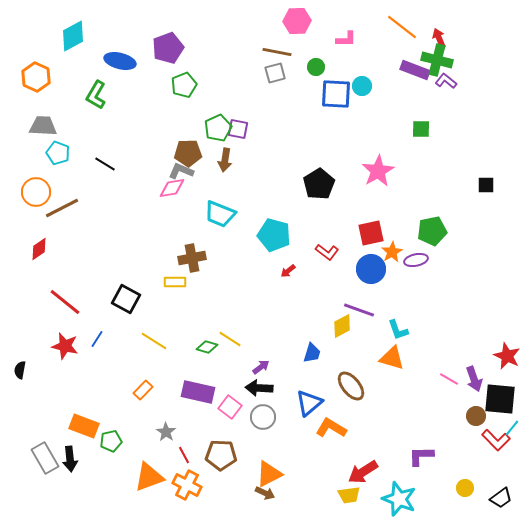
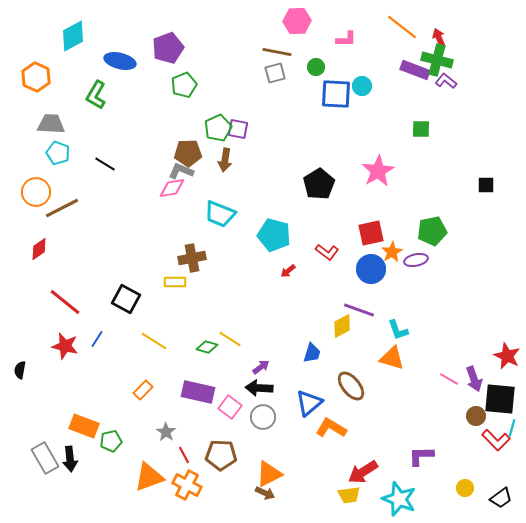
gray trapezoid at (43, 126): moved 8 px right, 2 px up
cyan line at (512, 428): rotated 24 degrees counterclockwise
